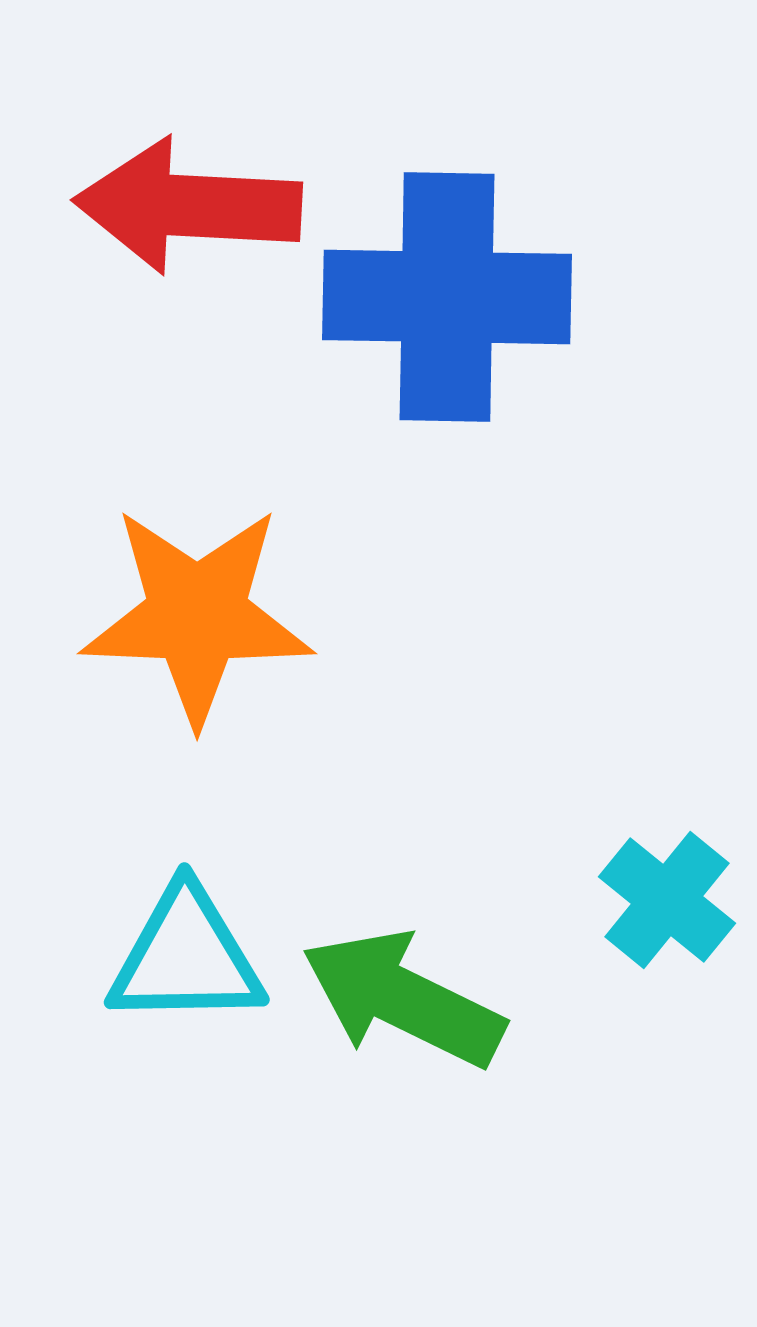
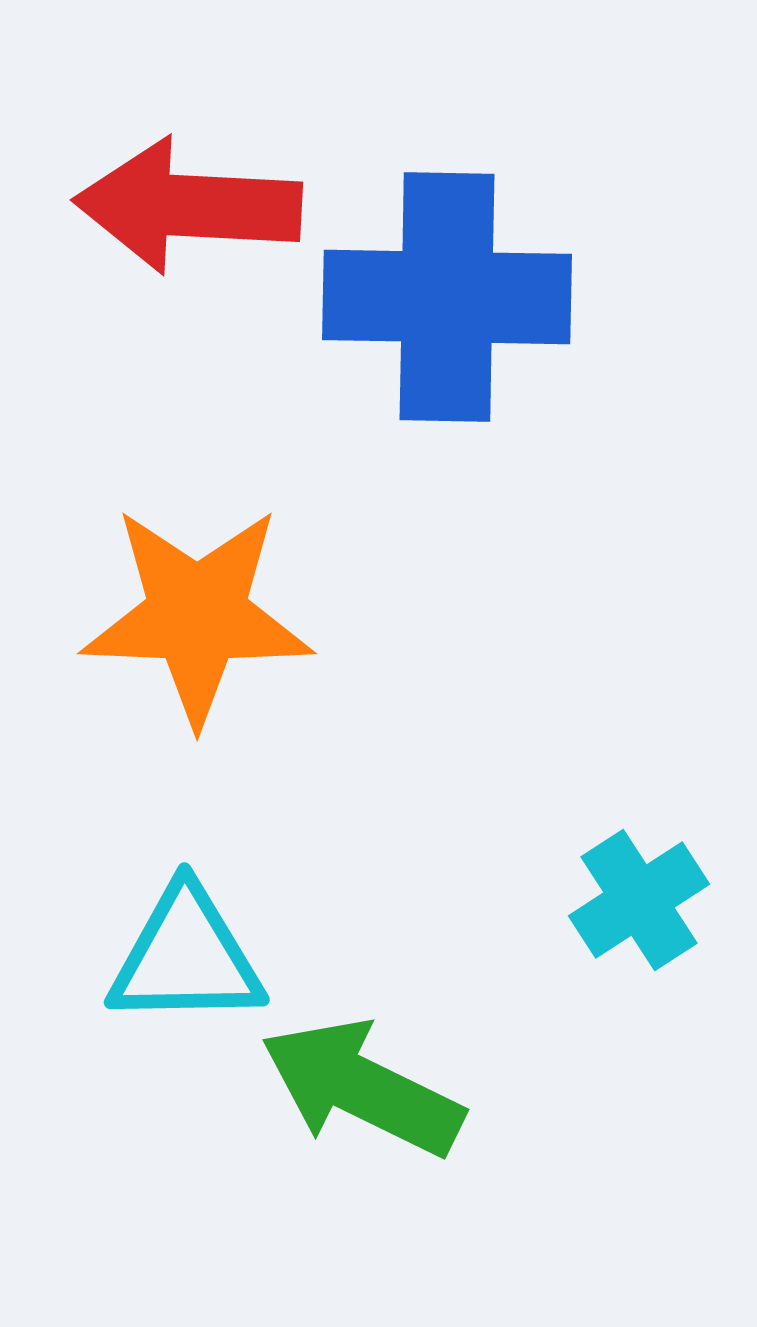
cyan cross: moved 28 px left; rotated 18 degrees clockwise
green arrow: moved 41 px left, 89 px down
